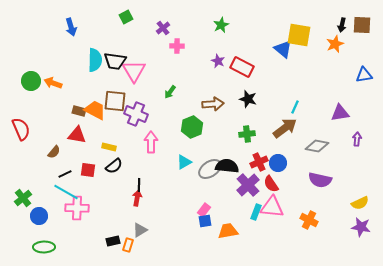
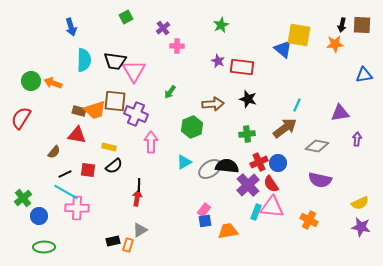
orange star at (335, 44): rotated 18 degrees clockwise
cyan semicircle at (95, 60): moved 11 px left
red rectangle at (242, 67): rotated 20 degrees counterclockwise
cyan line at (295, 107): moved 2 px right, 2 px up
orange trapezoid at (95, 110): rotated 135 degrees clockwise
red semicircle at (21, 129): moved 11 px up; rotated 125 degrees counterclockwise
